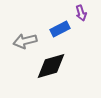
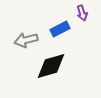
purple arrow: moved 1 px right
gray arrow: moved 1 px right, 1 px up
